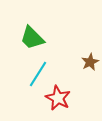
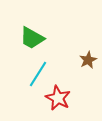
green trapezoid: rotated 16 degrees counterclockwise
brown star: moved 2 px left, 2 px up
